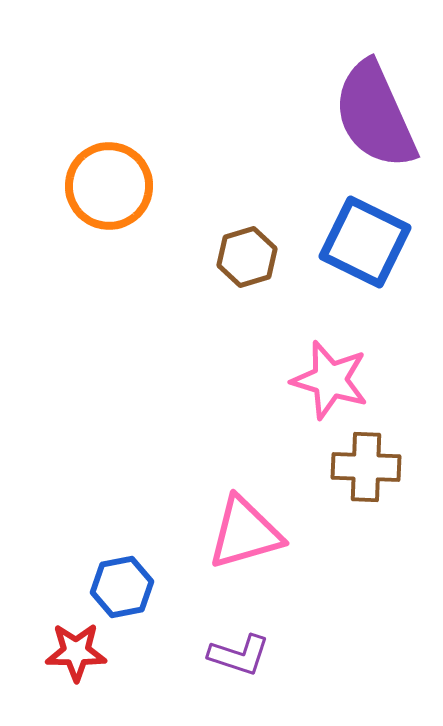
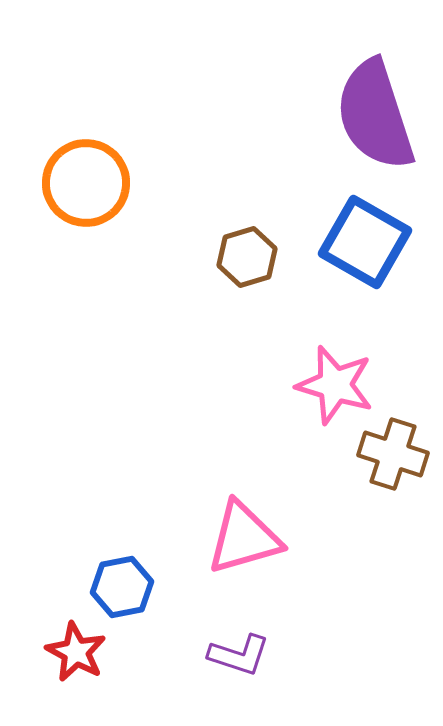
purple semicircle: rotated 6 degrees clockwise
orange circle: moved 23 px left, 3 px up
blue square: rotated 4 degrees clockwise
pink star: moved 5 px right, 5 px down
brown cross: moved 27 px right, 13 px up; rotated 16 degrees clockwise
pink triangle: moved 1 px left, 5 px down
red star: rotated 28 degrees clockwise
